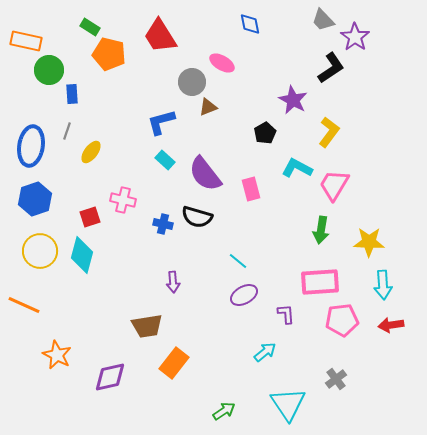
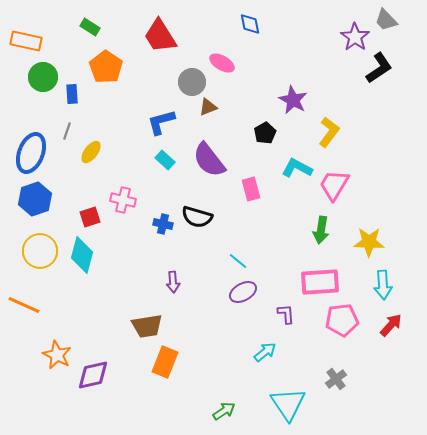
gray trapezoid at (323, 20): moved 63 px right
orange pentagon at (109, 54): moved 3 px left, 13 px down; rotated 20 degrees clockwise
black L-shape at (331, 68): moved 48 px right
green circle at (49, 70): moved 6 px left, 7 px down
blue ellipse at (31, 146): moved 7 px down; rotated 12 degrees clockwise
purple semicircle at (205, 174): moved 4 px right, 14 px up
purple ellipse at (244, 295): moved 1 px left, 3 px up
red arrow at (391, 325): rotated 140 degrees clockwise
orange rectangle at (174, 363): moved 9 px left, 1 px up; rotated 16 degrees counterclockwise
purple diamond at (110, 377): moved 17 px left, 2 px up
